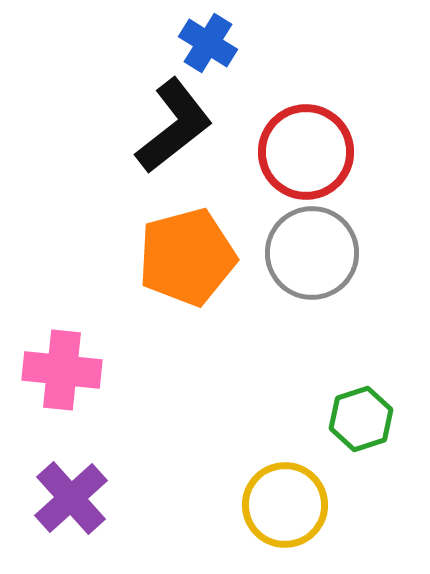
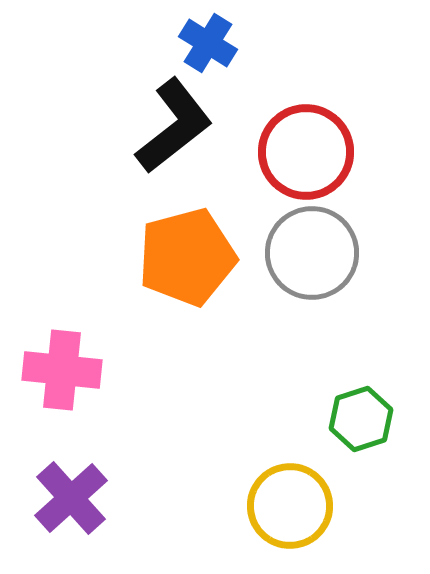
yellow circle: moved 5 px right, 1 px down
